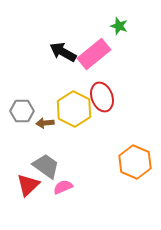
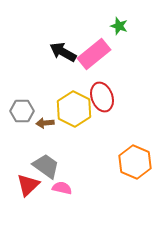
pink semicircle: moved 1 px left, 1 px down; rotated 36 degrees clockwise
